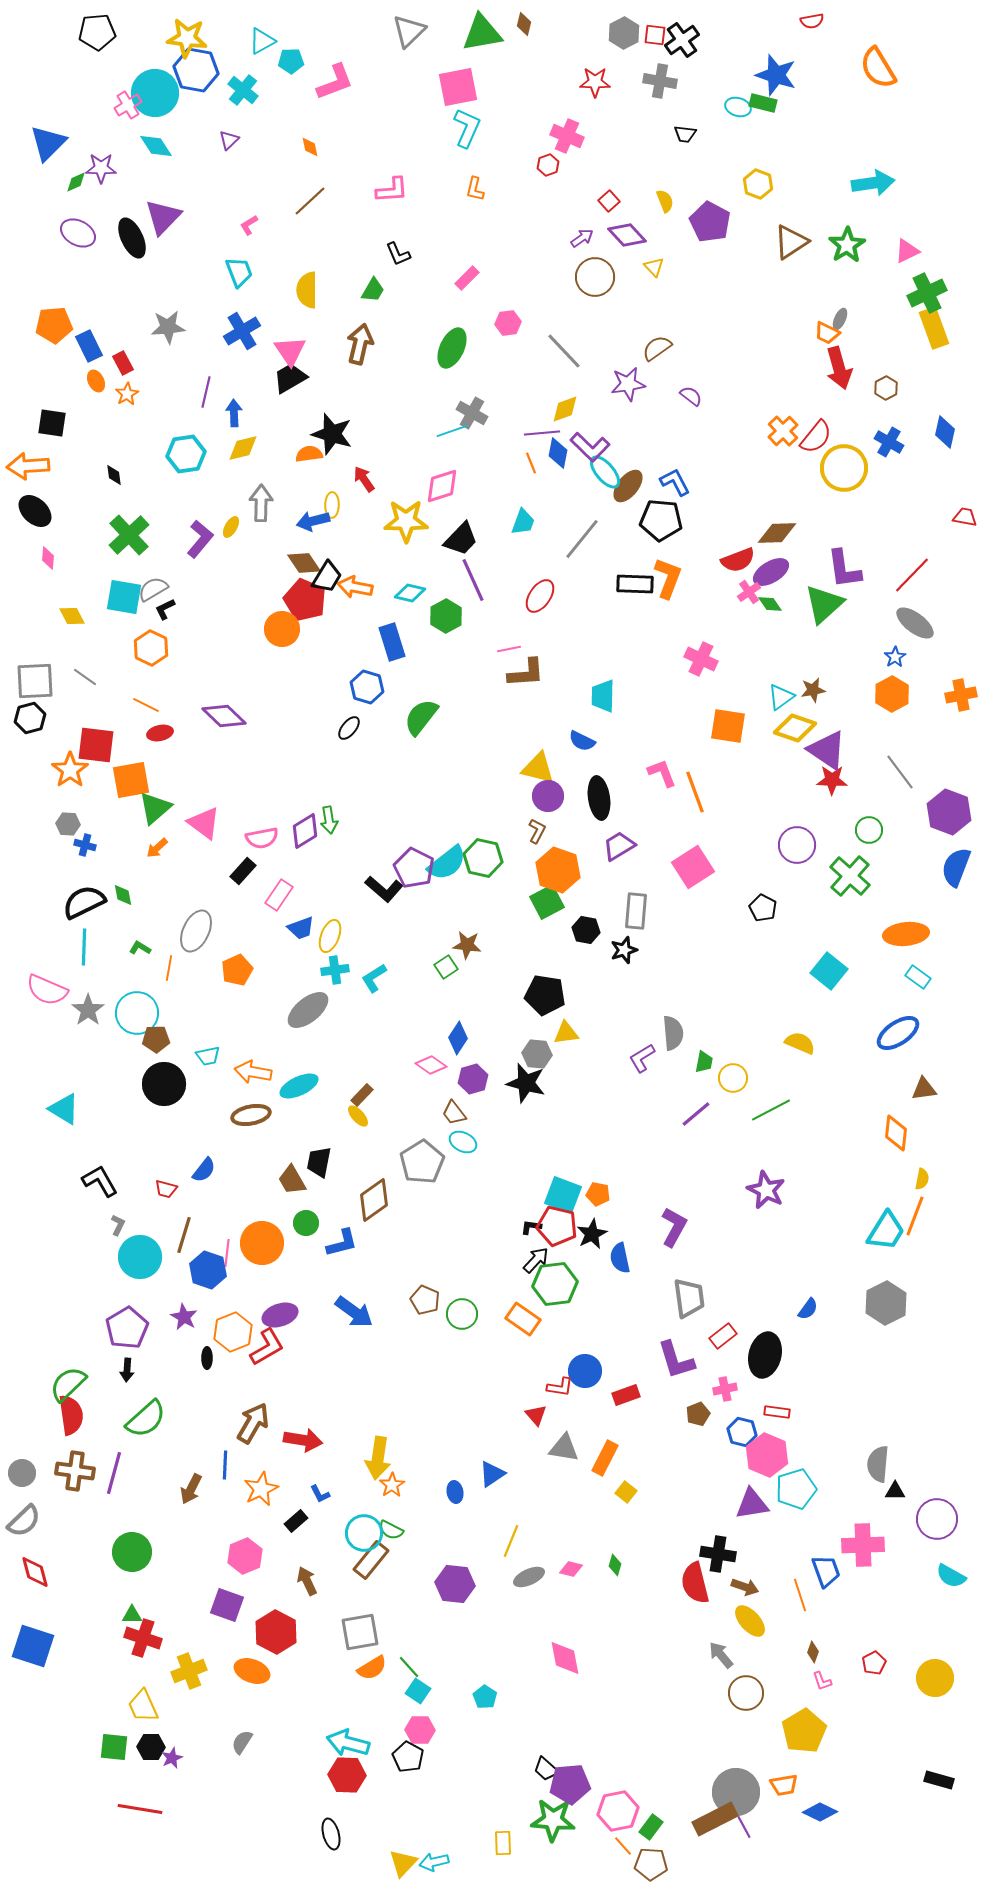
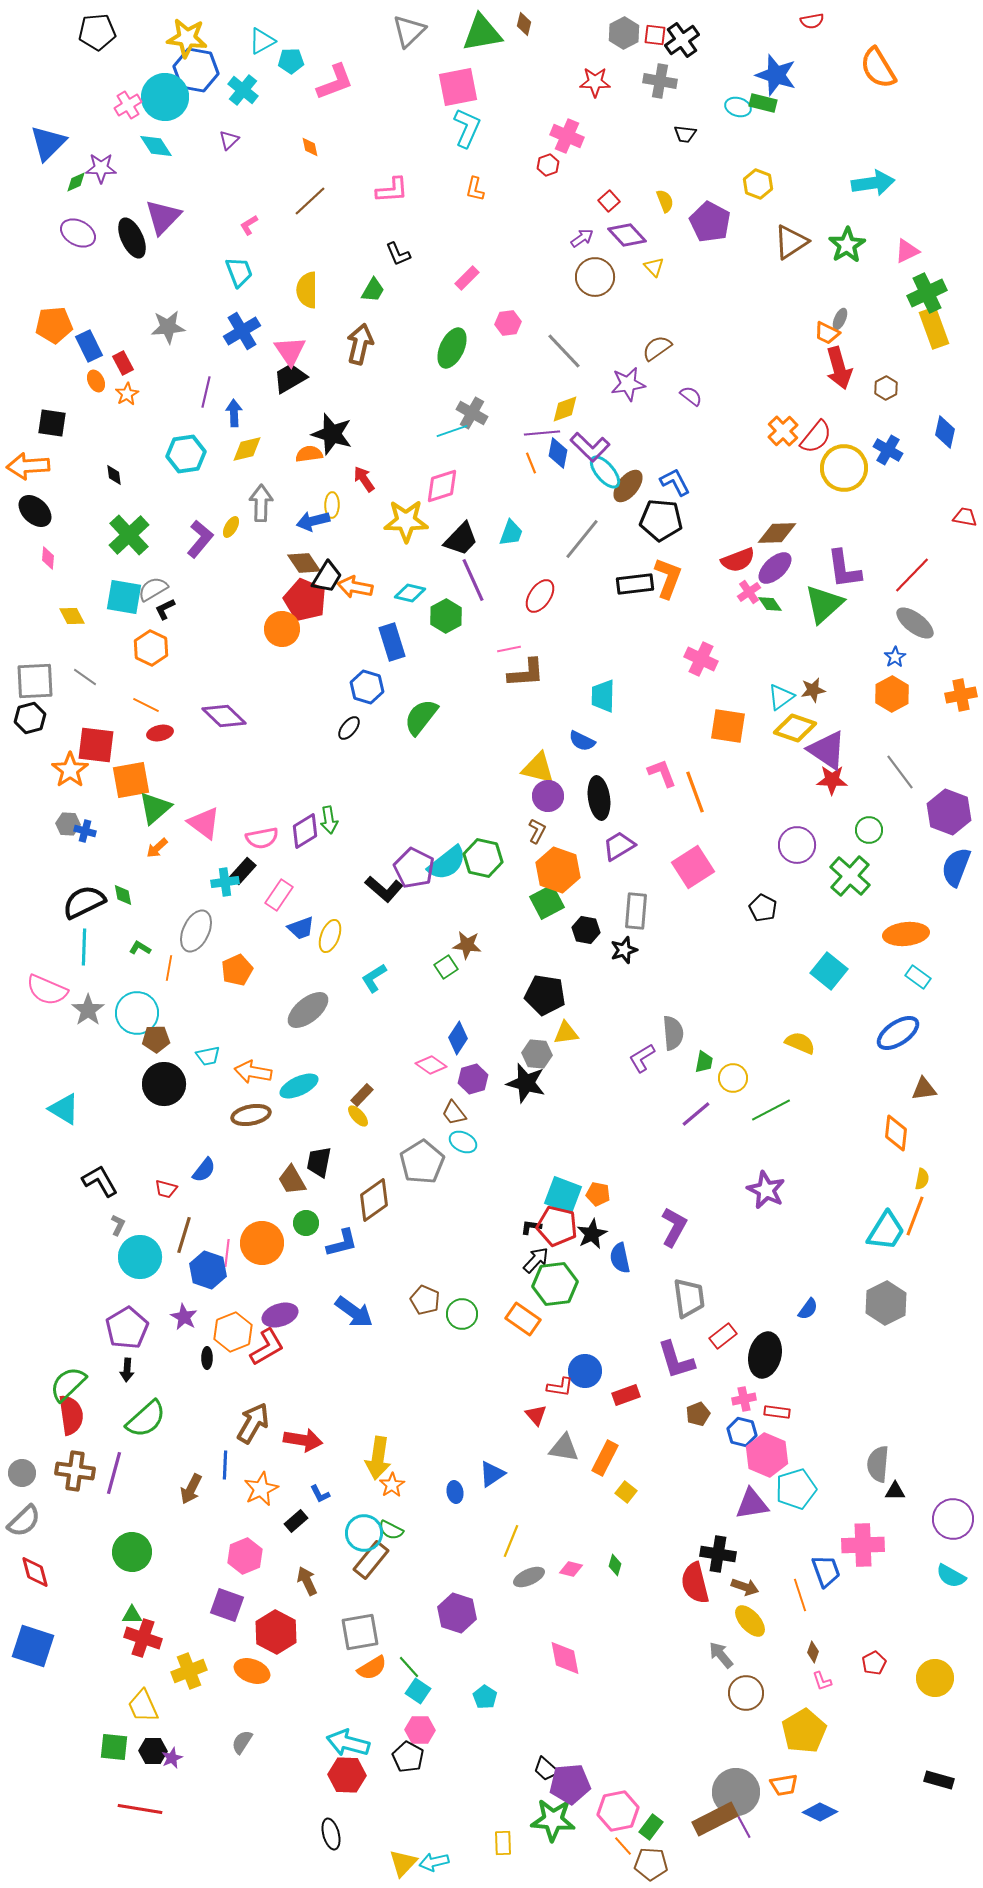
cyan circle at (155, 93): moved 10 px right, 4 px down
blue cross at (889, 442): moved 1 px left, 8 px down
yellow diamond at (243, 448): moved 4 px right, 1 px down
cyan trapezoid at (523, 522): moved 12 px left, 11 px down
purple ellipse at (771, 572): moved 4 px right, 4 px up; rotated 12 degrees counterclockwise
black rectangle at (635, 584): rotated 9 degrees counterclockwise
blue cross at (85, 845): moved 14 px up
cyan cross at (335, 970): moved 110 px left, 88 px up
pink cross at (725, 1389): moved 19 px right, 10 px down
purple circle at (937, 1519): moved 16 px right
purple hexagon at (455, 1584): moved 2 px right, 29 px down; rotated 12 degrees clockwise
black hexagon at (151, 1747): moved 2 px right, 4 px down
